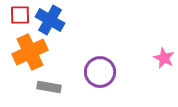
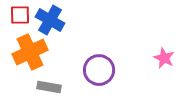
purple circle: moved 1 px left, 2 px up
